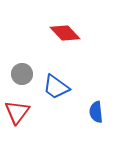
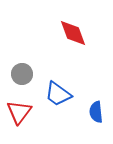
red diamond: moved 8 px right; rotated 24 degrees clockwise
blue trapezoid: moved 2 px right, 7 px down
red triangle: moved 2 px right
